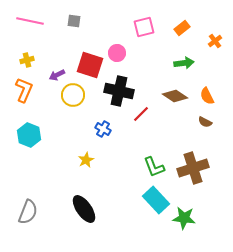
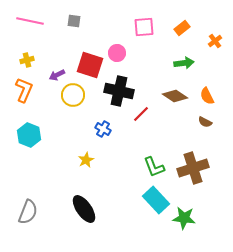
pink square: rotated 10 degrees clockwise
